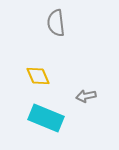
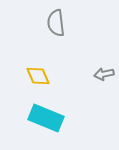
gray arrow: moved 18 px right, 22 px up
